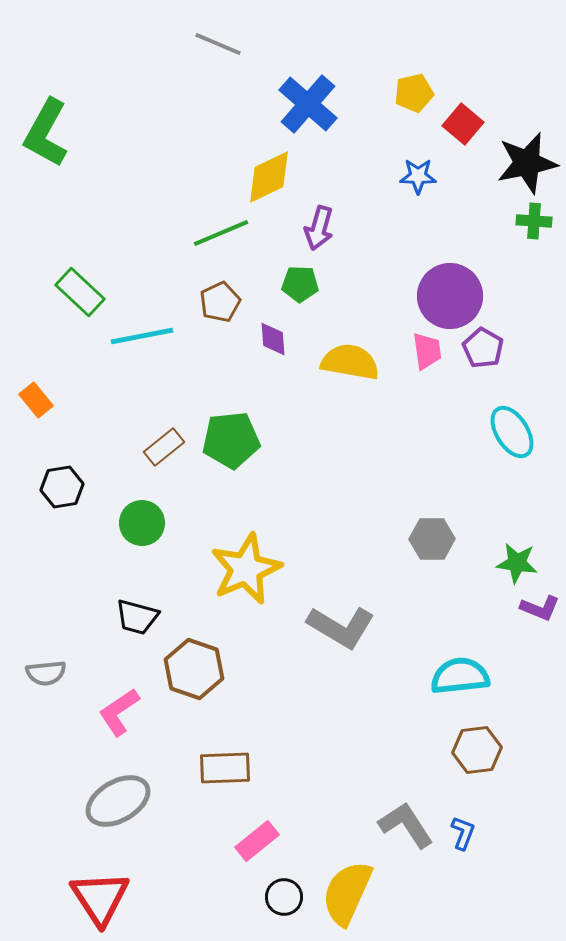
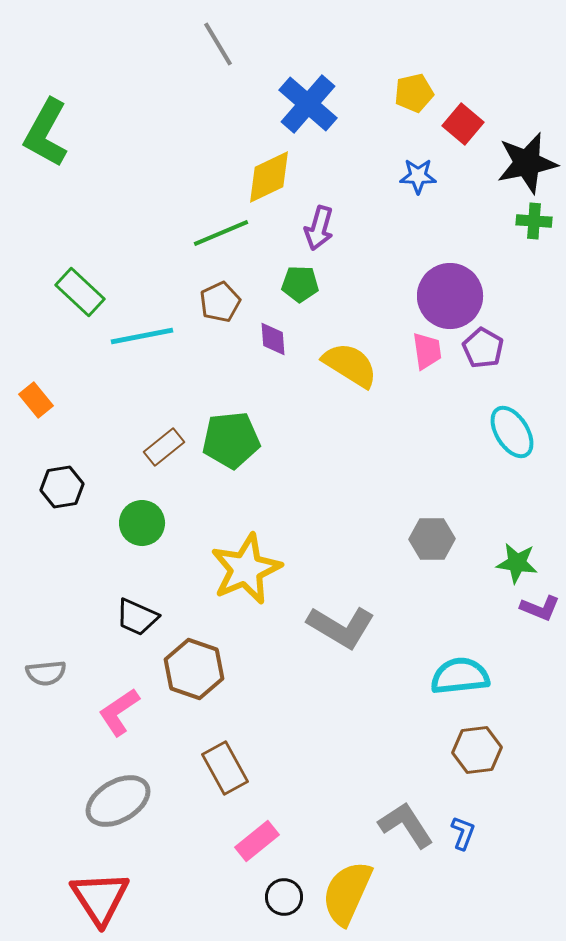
gray line at (218, 44): rotated 36 degrees clockwise
yellow semicircle at (350, 362): moved 3 px down; rotated 22 degrees clockwise
black trapezoid at (137, 617): rotated 9 degrees clockwise
brown rectangle at (225, 768): rotated 63 degrees clockwise
